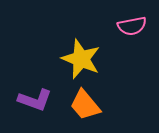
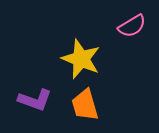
pink semicircle: rotated 20 degrees counterclockwise
orange trapezoid: rotated 24 degrees clockwise
